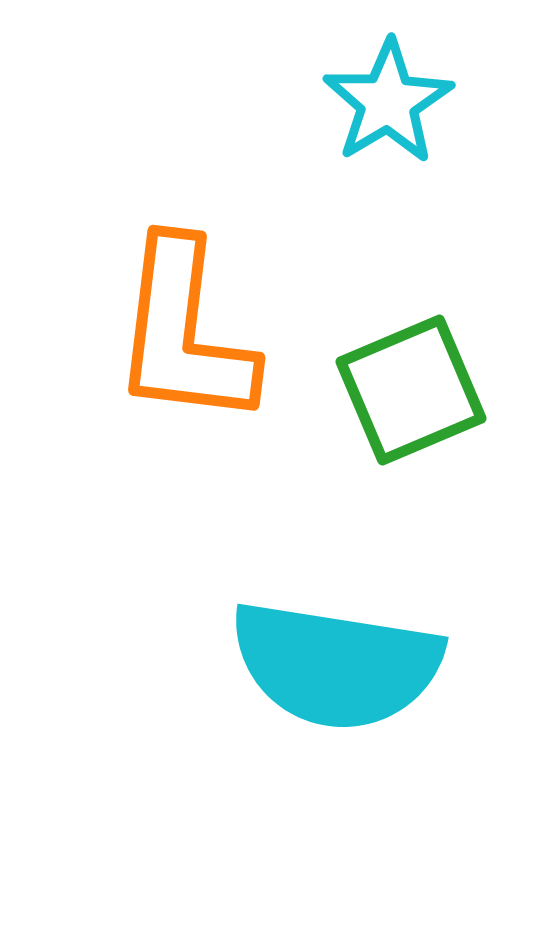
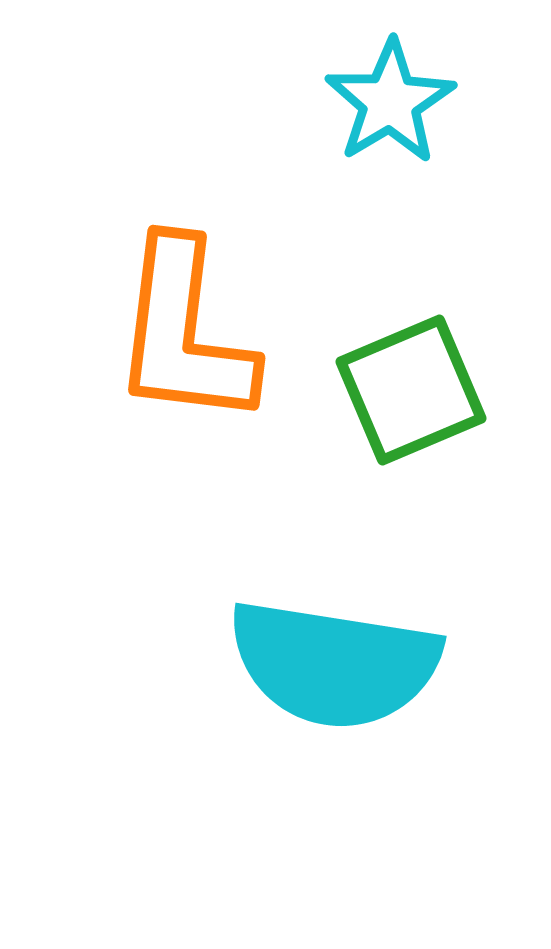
cyan star: moved 2 px right
cyan semicircle: moved 2 px left, 1 px up
